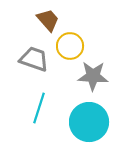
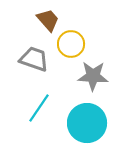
yellow circle: moved 1 px right, 2 px up
cyan line: rotated 16 degrees clockwise
cyan circle: moved 2 px left, 1 px down
